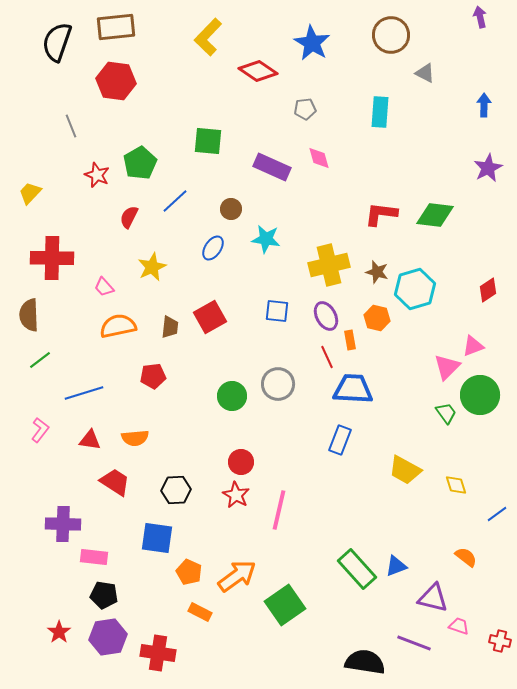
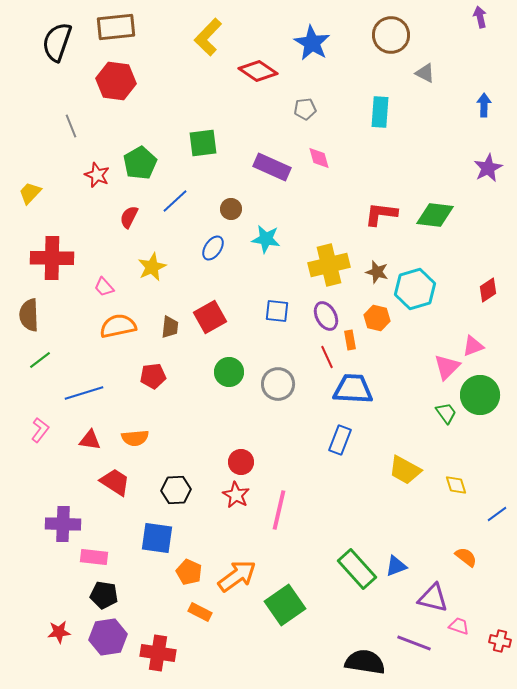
green square at (208, 141): moved 5 px left, 2 px down; rotated 12 degrees counterclockwise
green circle at (232, 396): moved 3 px left, 24 px up
red star at (59, 632): rotated 30 degrees clockwise
